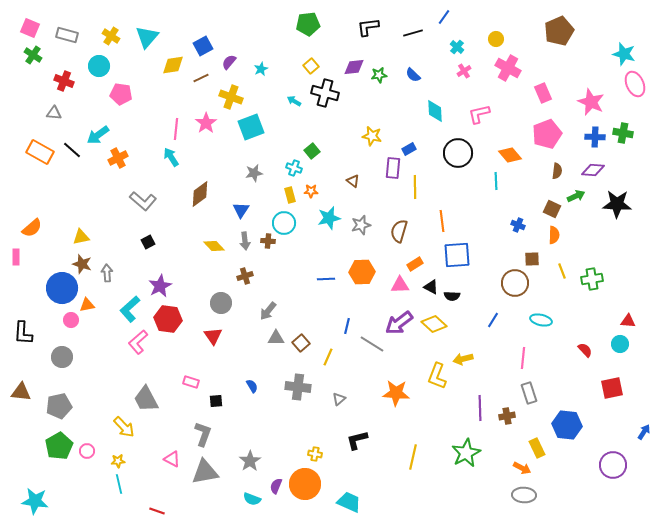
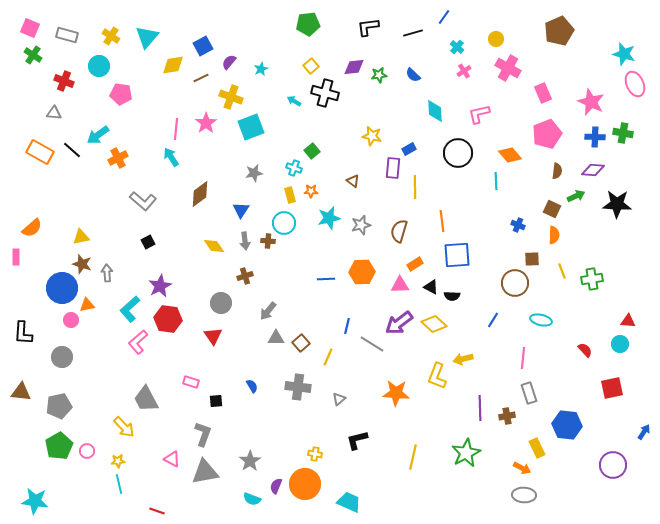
yellow diamond at (214, 246): rotated 10 degrees clockwise
